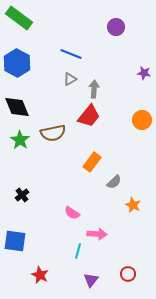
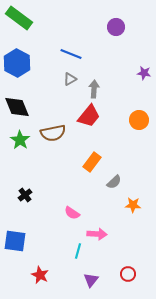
orange circle: moved 3 px left
black cross: moved 3 px right
orange star: rotated 21 degrees counterclockwise
